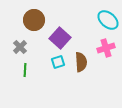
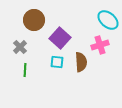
pink cross: moved 6 px left, 3 px up
cyan square: moved 1 px left; rotated 24 degrees clockwise
